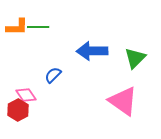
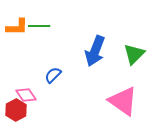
green line: moved 1 px right, 1 px up
blue arrow: moved 3 px right; rotated 68 degrees counterclockwise
green triangle: moved 1 px left, 4 px up
red hexagon: moved 2 px left
